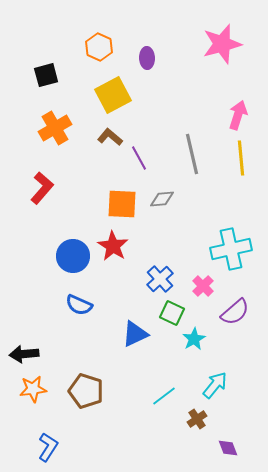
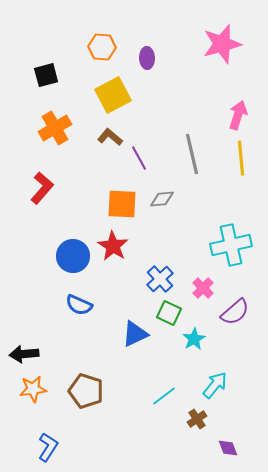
orange hexagon: moved 3 px right; rotated 20 degrees counterclockwise
cyan cross: moved 4 px up
pink cross: moved 2 px down
green square: moved 3 px left
